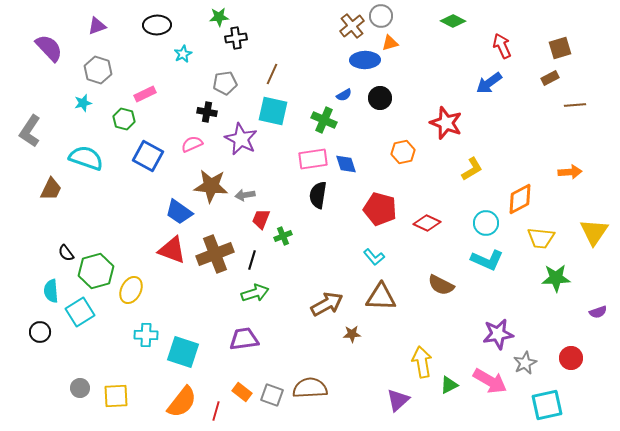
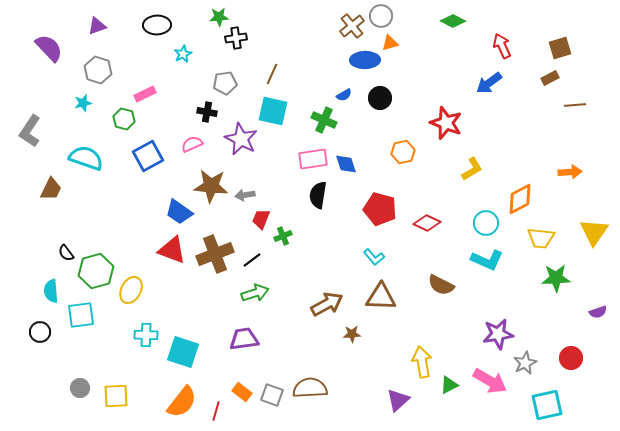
blue square at (148, 156): rotated 32 degrees clockwise
black line at (252, 260): rotated 36 degrees clockwise
cyan square at (80, 312): moved 1 px right, 3 px down; rotated 24 degrees clockwise
